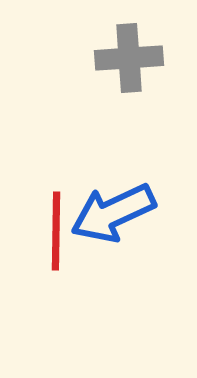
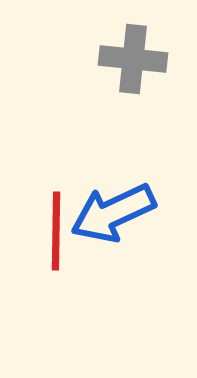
gray cross: moved 4 px right, 1 px down; rotated 10 degrees clockwise
